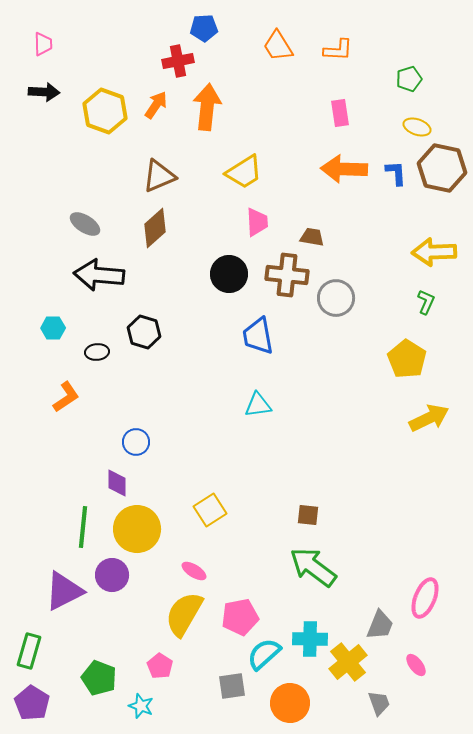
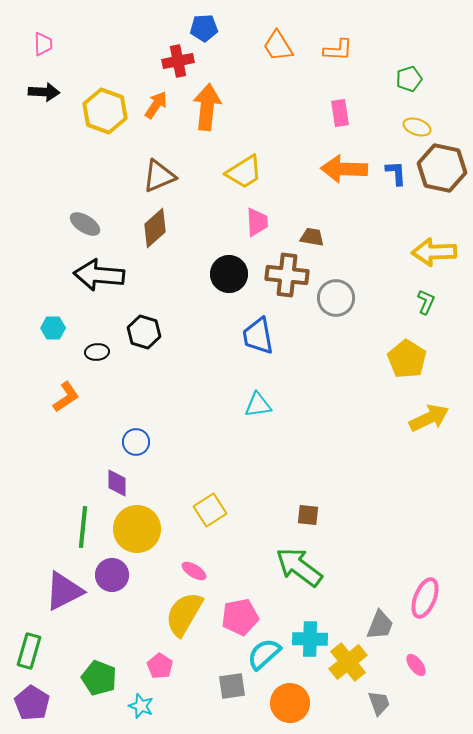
green arrow at (313, 567): moved 14 px left
